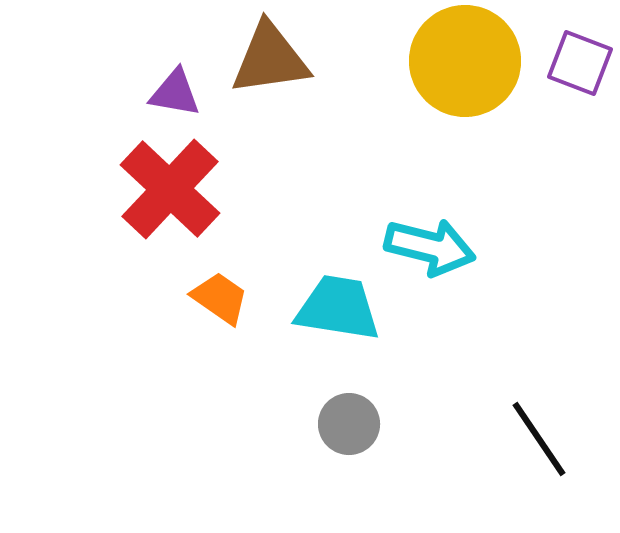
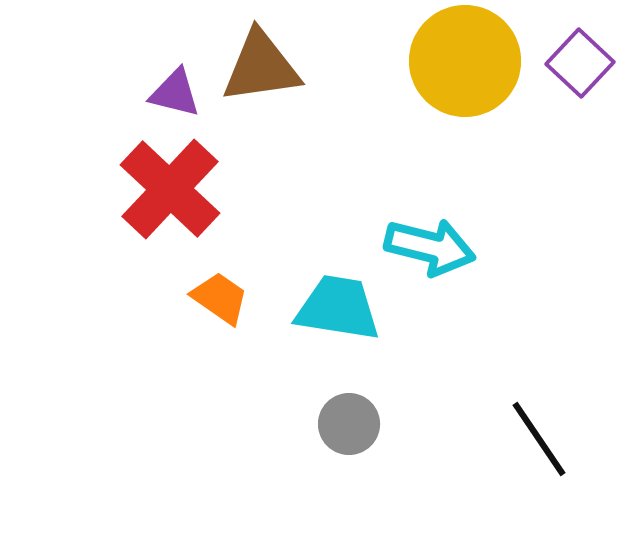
brown triangle: moved 9 px left, 8 px down
purple square: rotated 22 degrees clockwise
purple triangle: rotated 4 degrees clockwise
